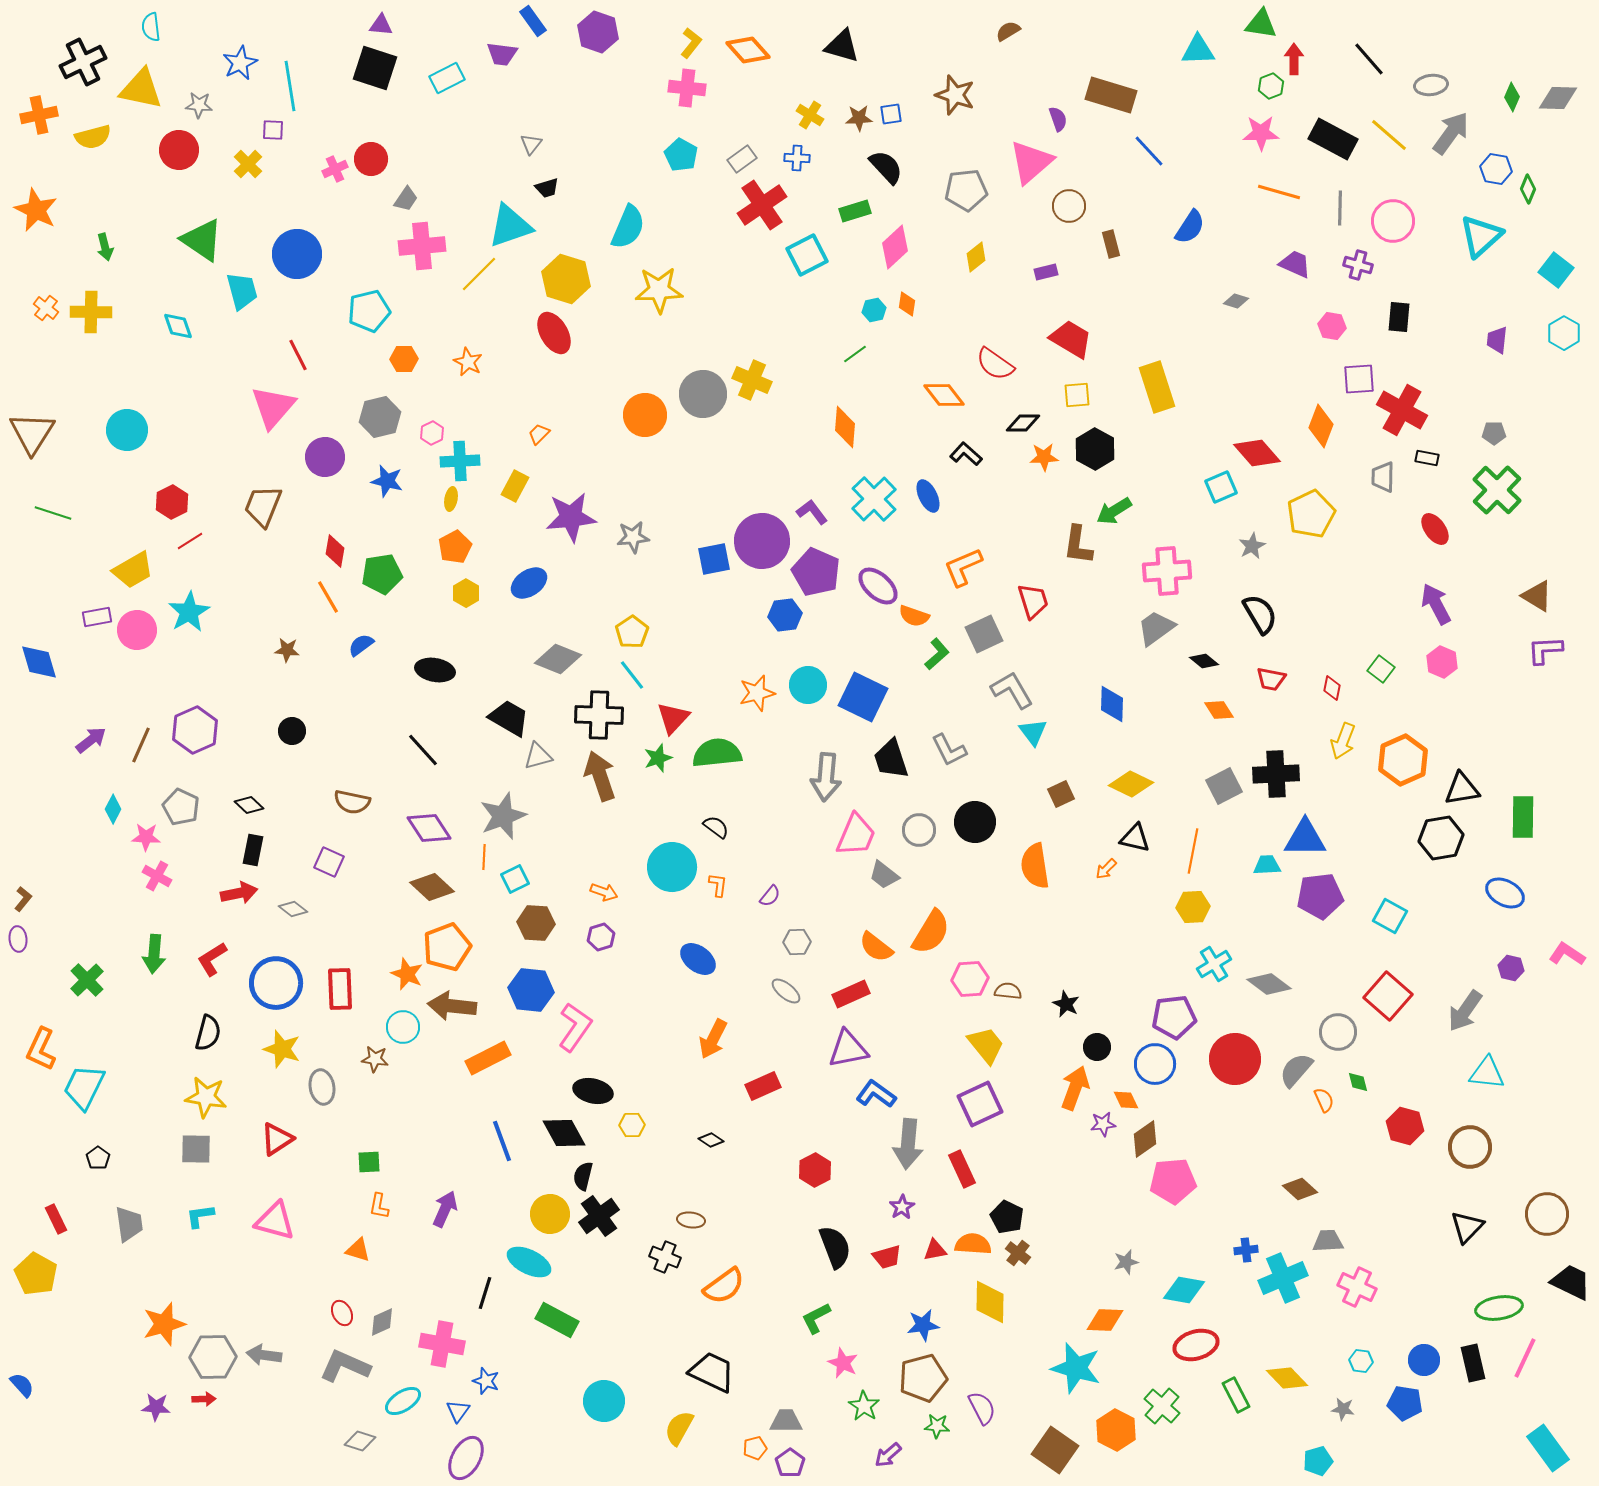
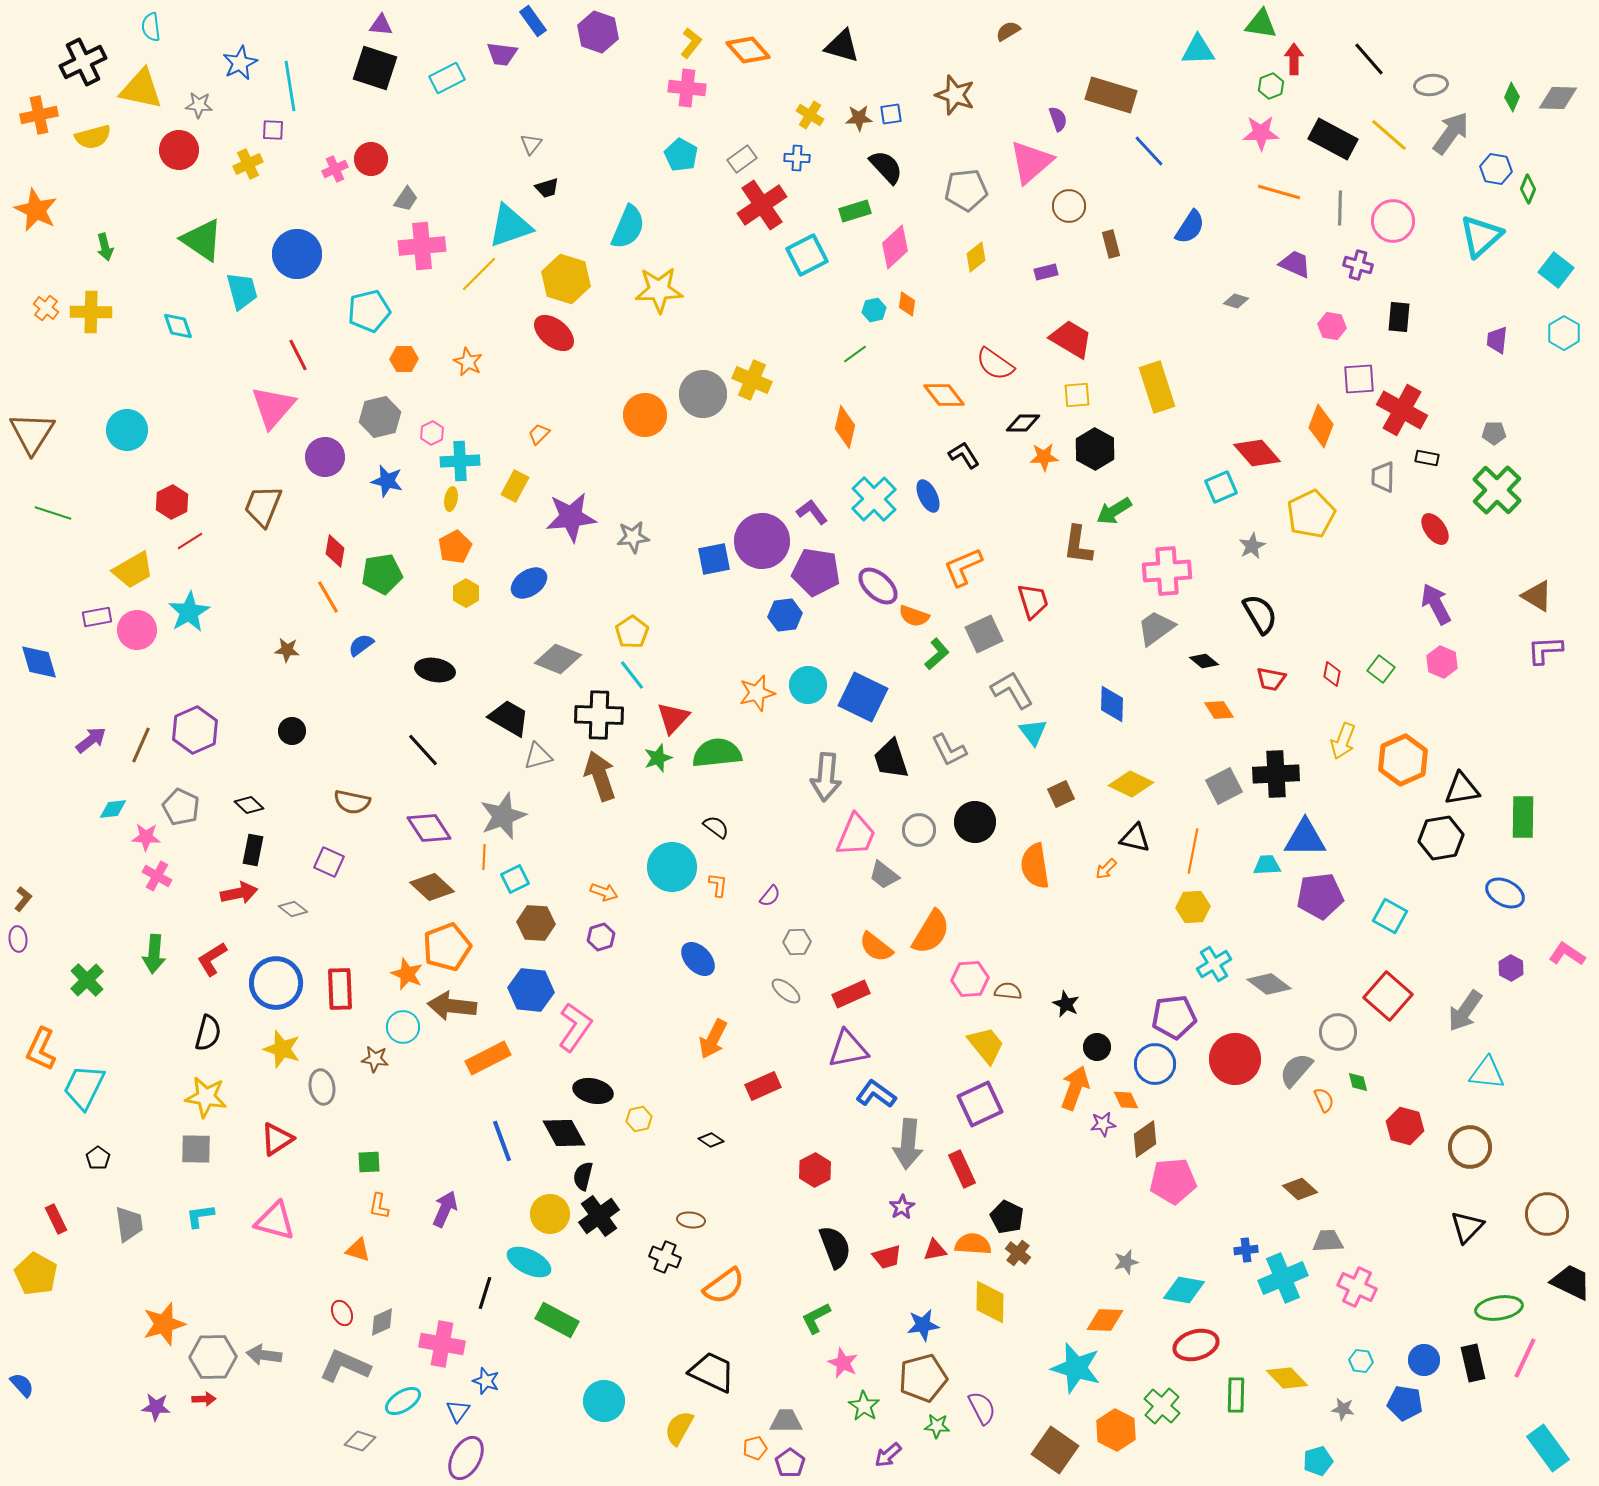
yellow cross at (248, 164): rotated 20 degrees clockwise
red ellipse at (554, 333): rotated 21 degrees counterclockwise
orange diamond at (845, 427): rotated 9 degrees clockwise
black L-shape at (966, 454): moved 2 px left, 1 px down; rotated 16 degrees clockwise
purple pentagon at (816, 572): rotated 15 degrees counterclockwise
red diamond at (1332, 688): moved 14 px up
cyan diamond at (113, 809): rotated 56 degrees clockwise
blue ellipse at (698, 959): rotated 9 degrees clockwise
purple hexagon at (1511, 968): rotated 15 degrees clockwise
yellow hexagon at (632, 1125): moved 7 px right, 6 px up; rotated 10 degrees counterclockwise
green rectangle at (1236, 1395): rotated 28 degrees clockwise
